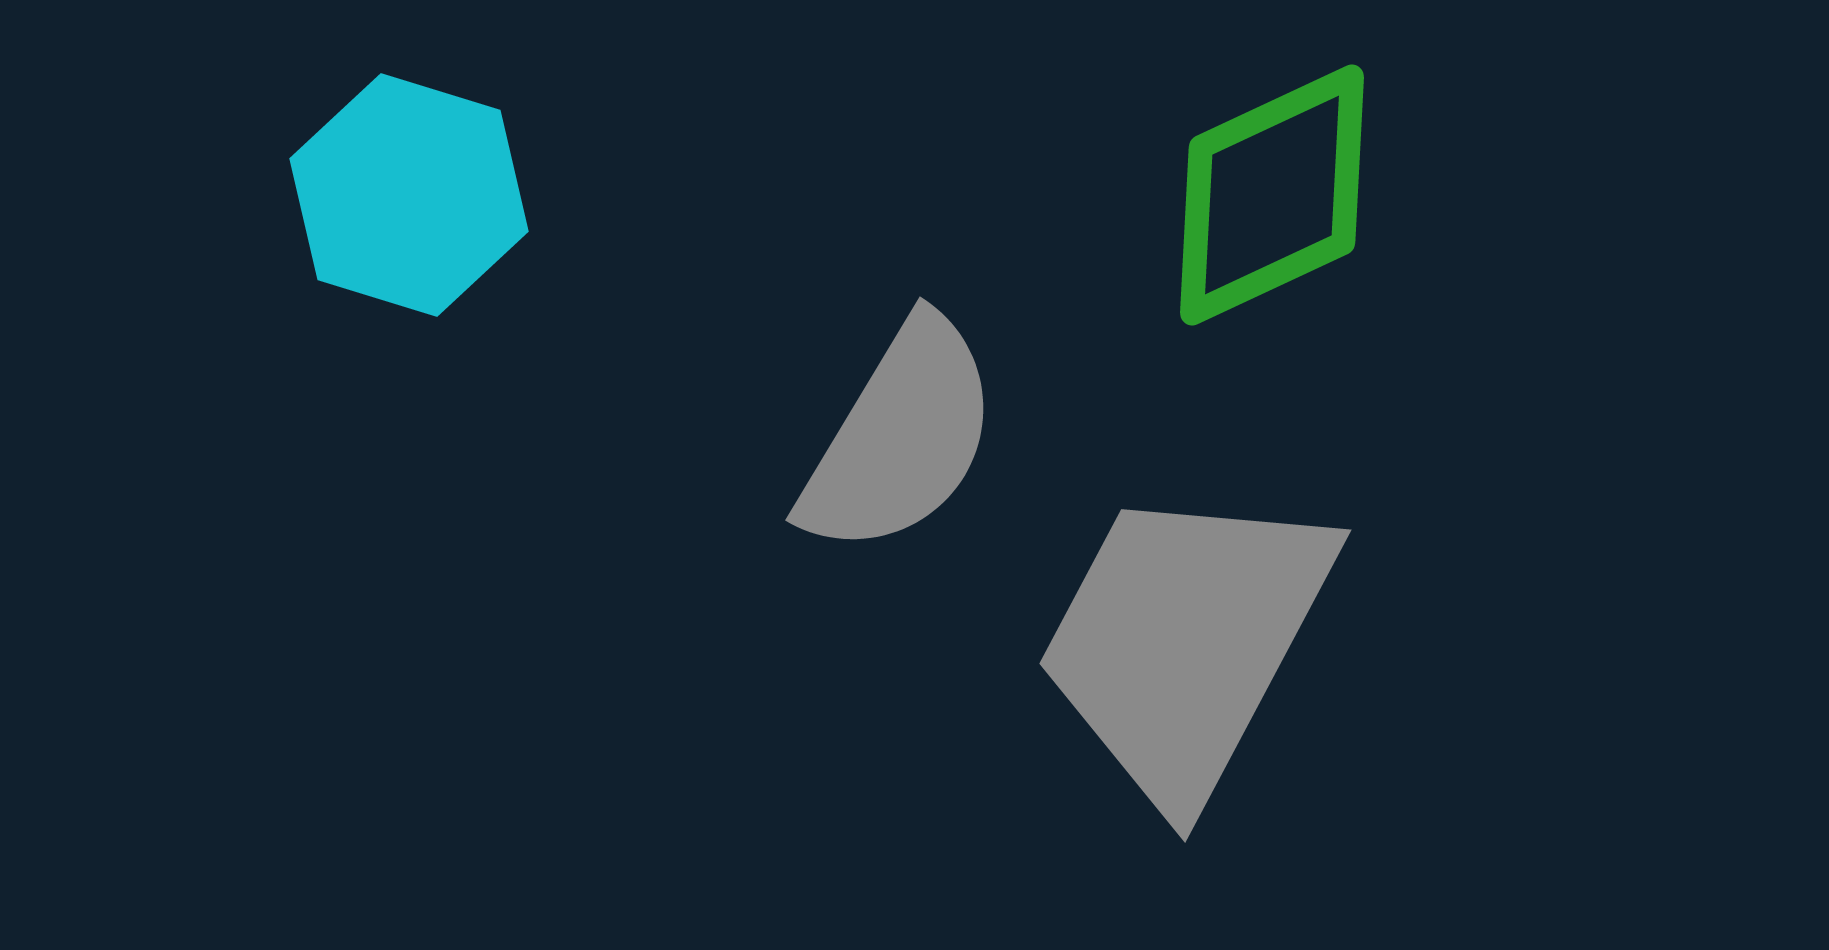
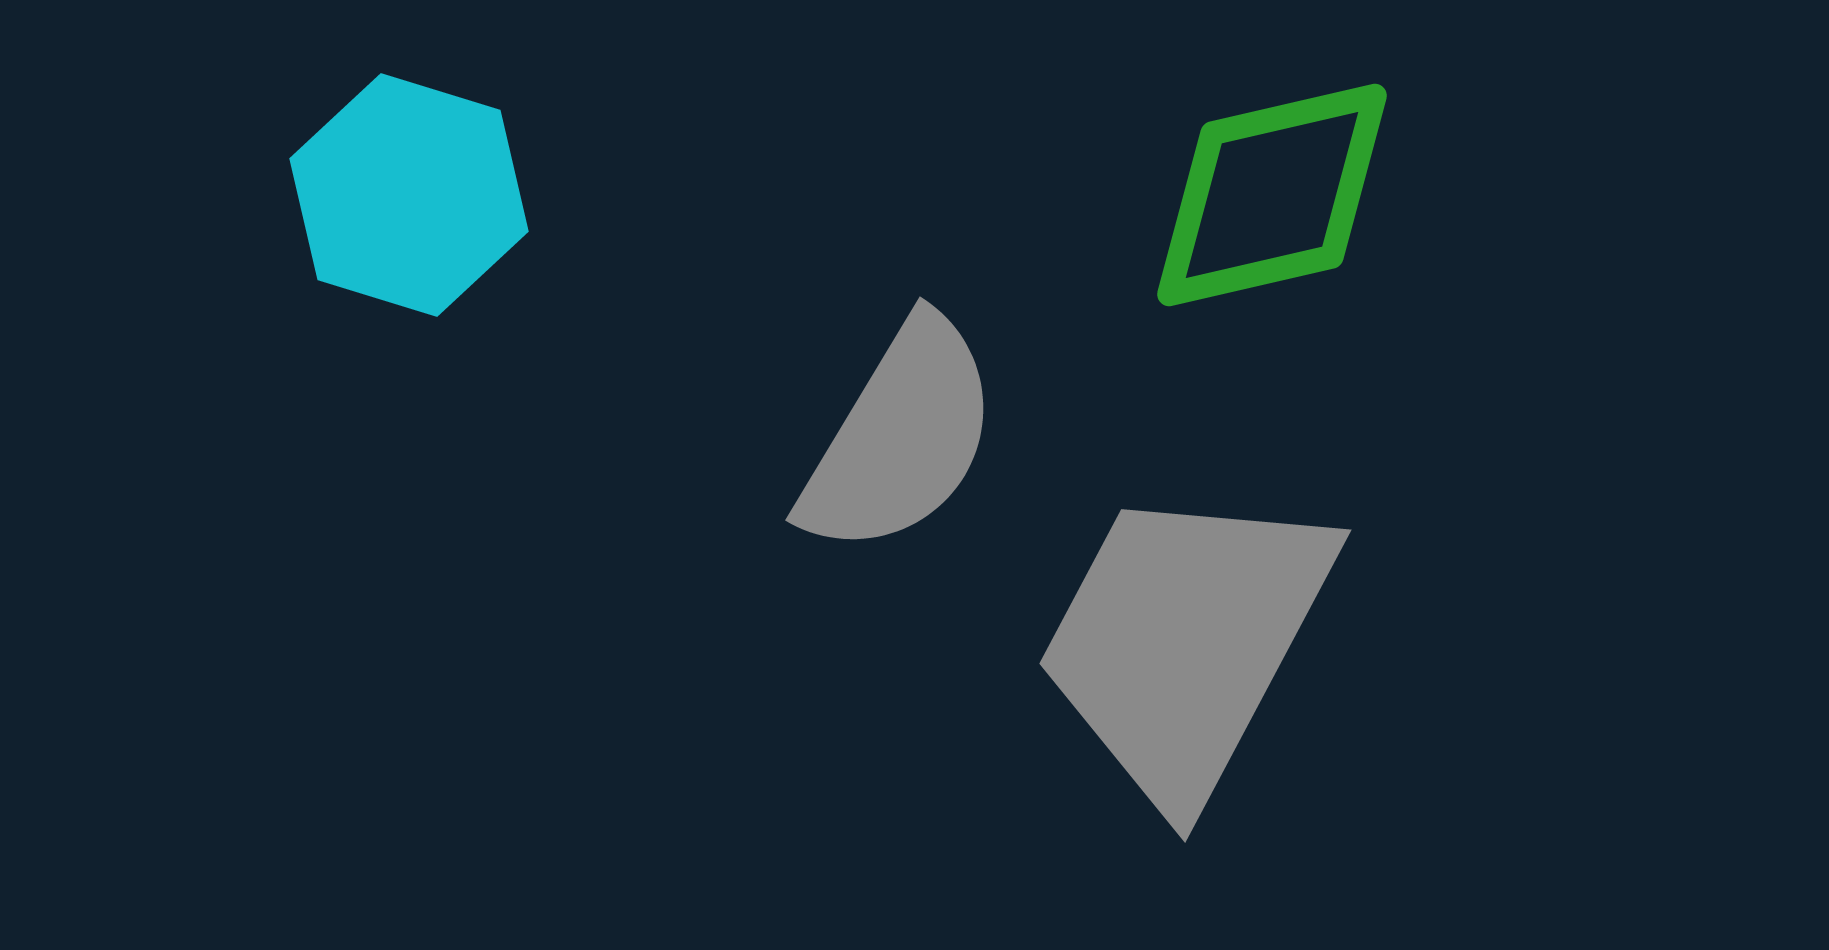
green diamond: rotated 12 degrees clockwise
